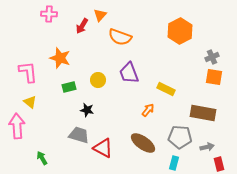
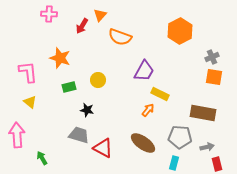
purple trapezoid: moved 15 px right, 2 px up; rotated 130 degrees counterclockwise
yellow rectangle: moved 6 px left, 5 px down
pink arrow: moved 9 px down
red rectangle: moved 2 px left
